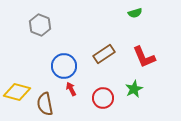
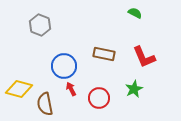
green semicircle: rotated 136 degrees counterclockwise
brown rectangle: rotated 45 degrees clockwise
yellow diamond: moved 2 px right, 3 px up
red circle: moved 4 px left
